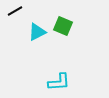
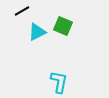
black line: moved 7 px right
cyan L-shape: rotated 75 degrees counterclockwise
